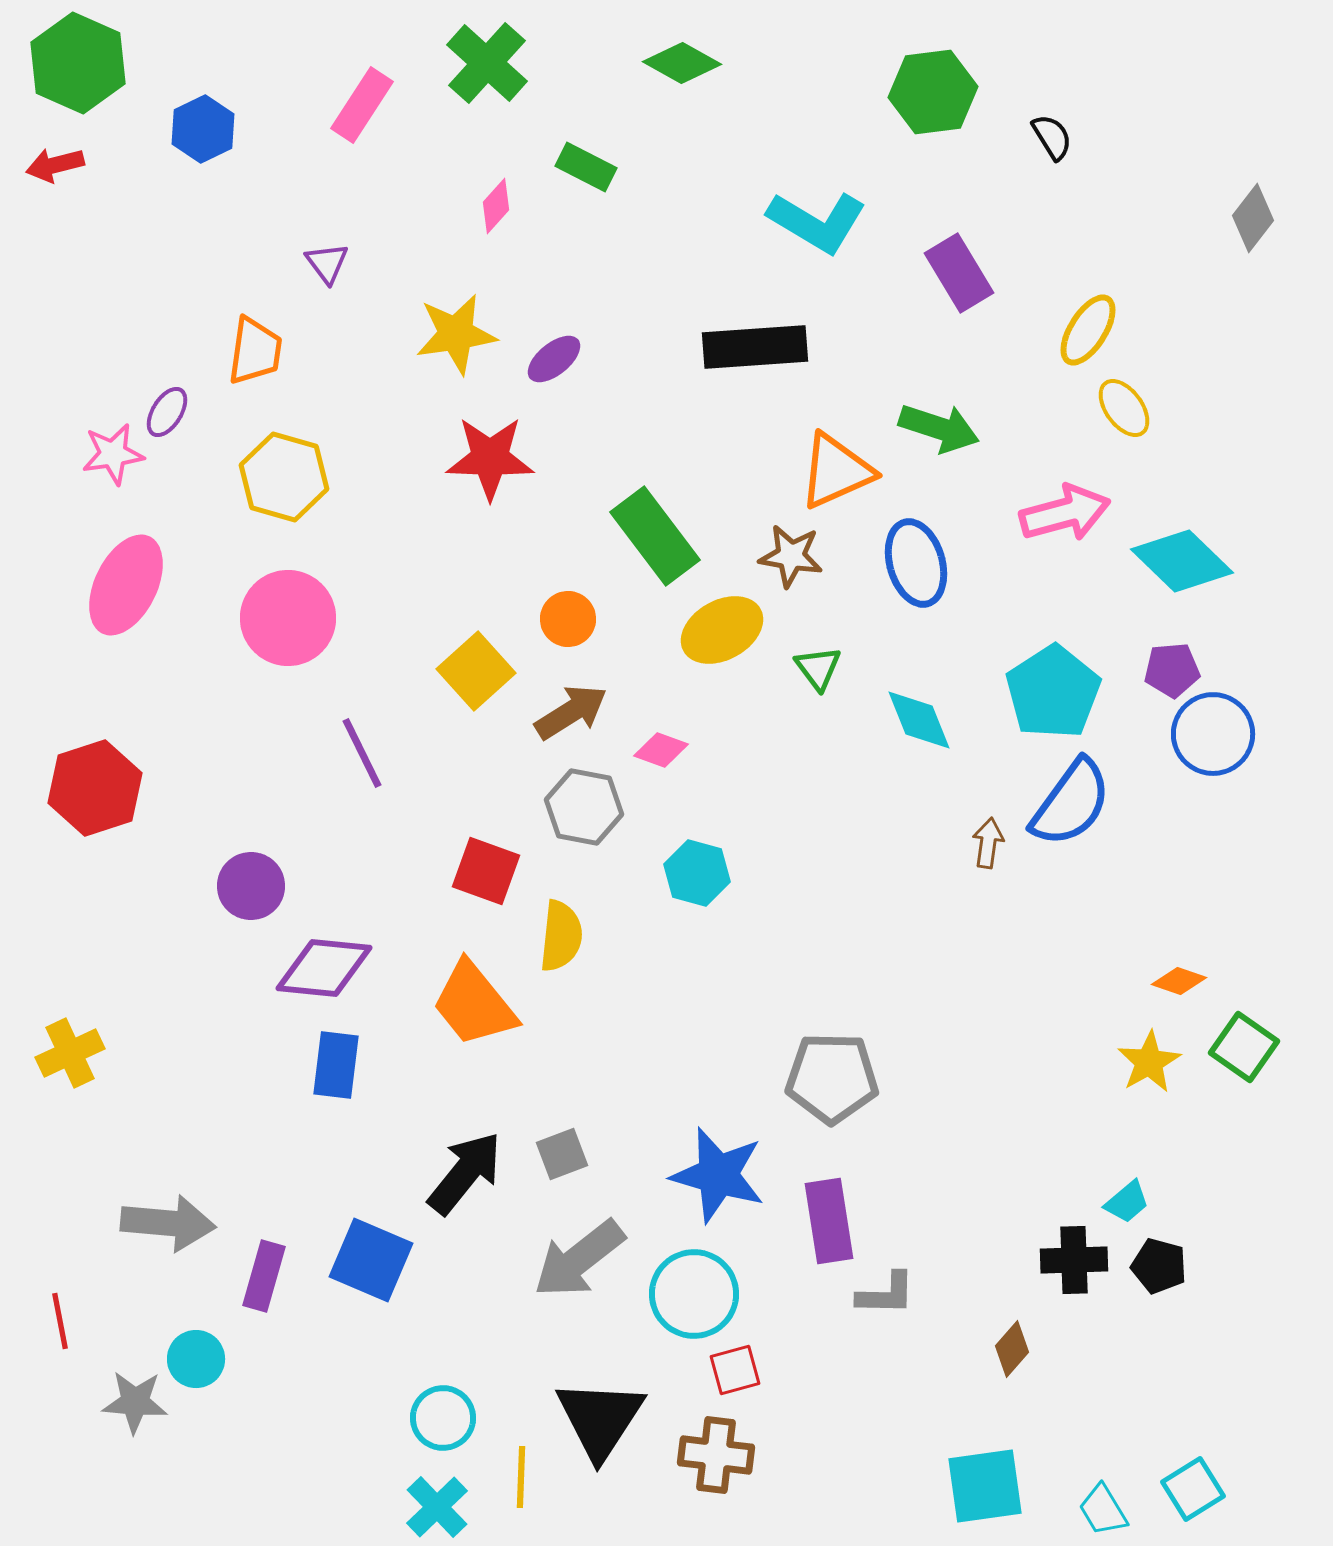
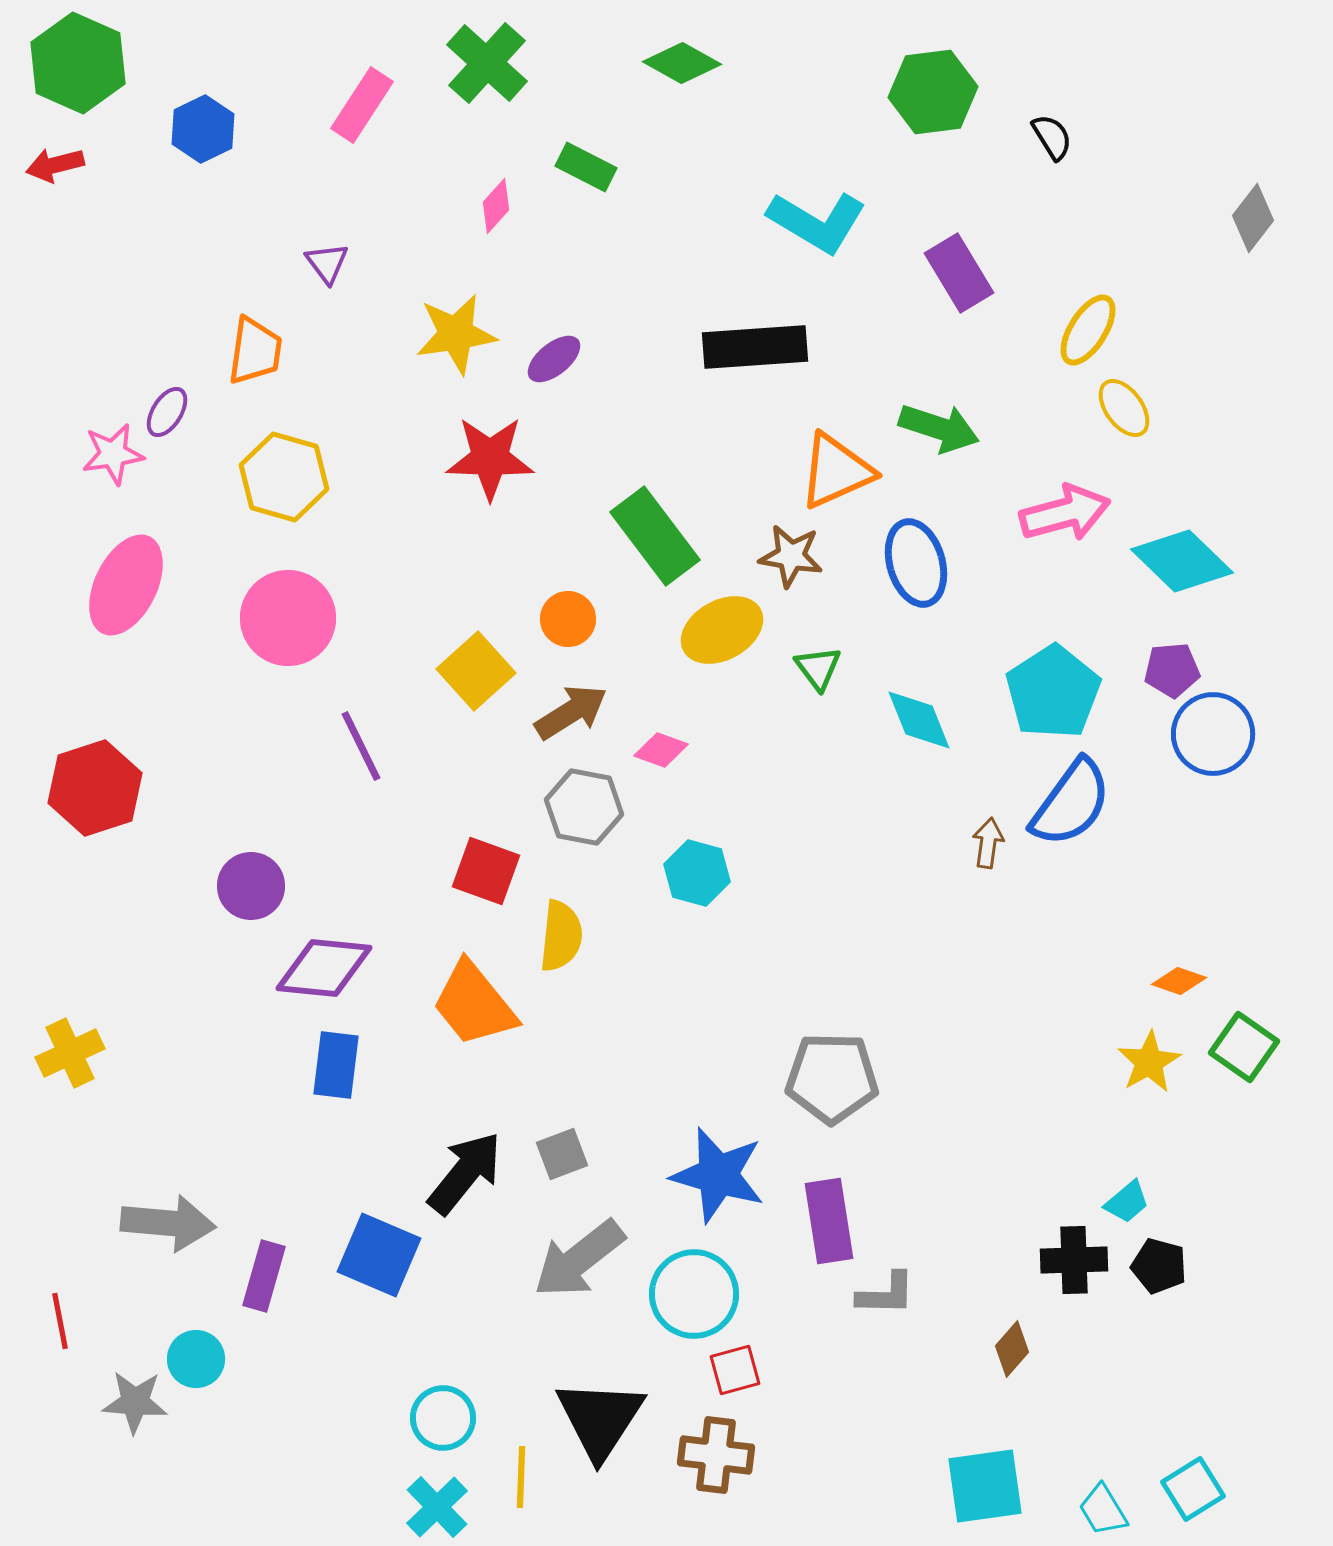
purple line at (362, 753): moved 1 px left, 7 px up
blue square at (371, 1260): moved 8 px right, 5 px up
